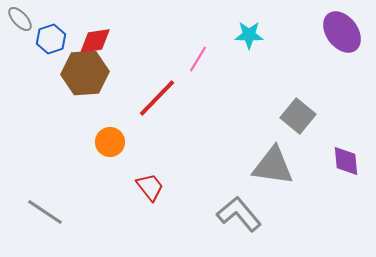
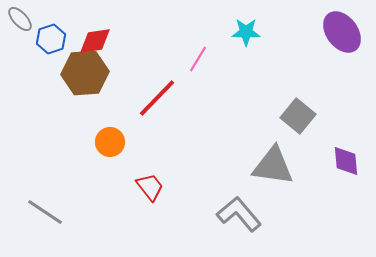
cyan star: moved 3 px left, 3 px up
